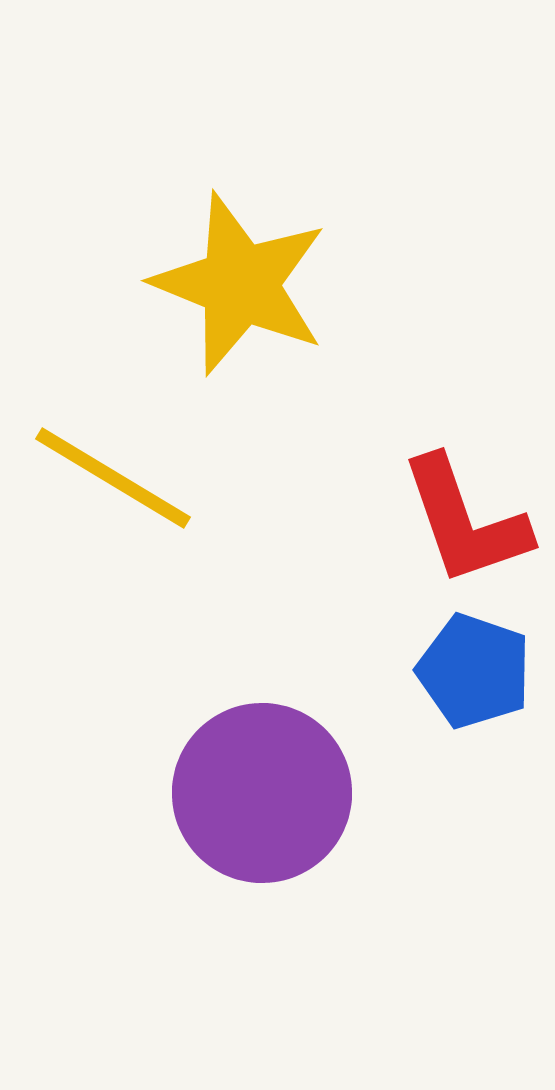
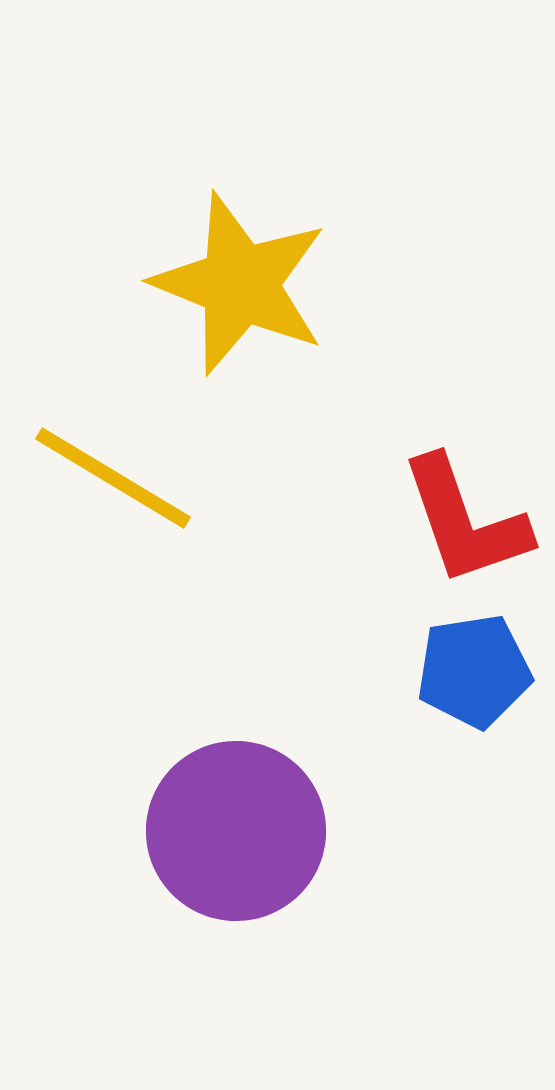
blue pentagon: rotated 28 degrees counterclockwise
purple circle: moved 26 px left, 38 px down
